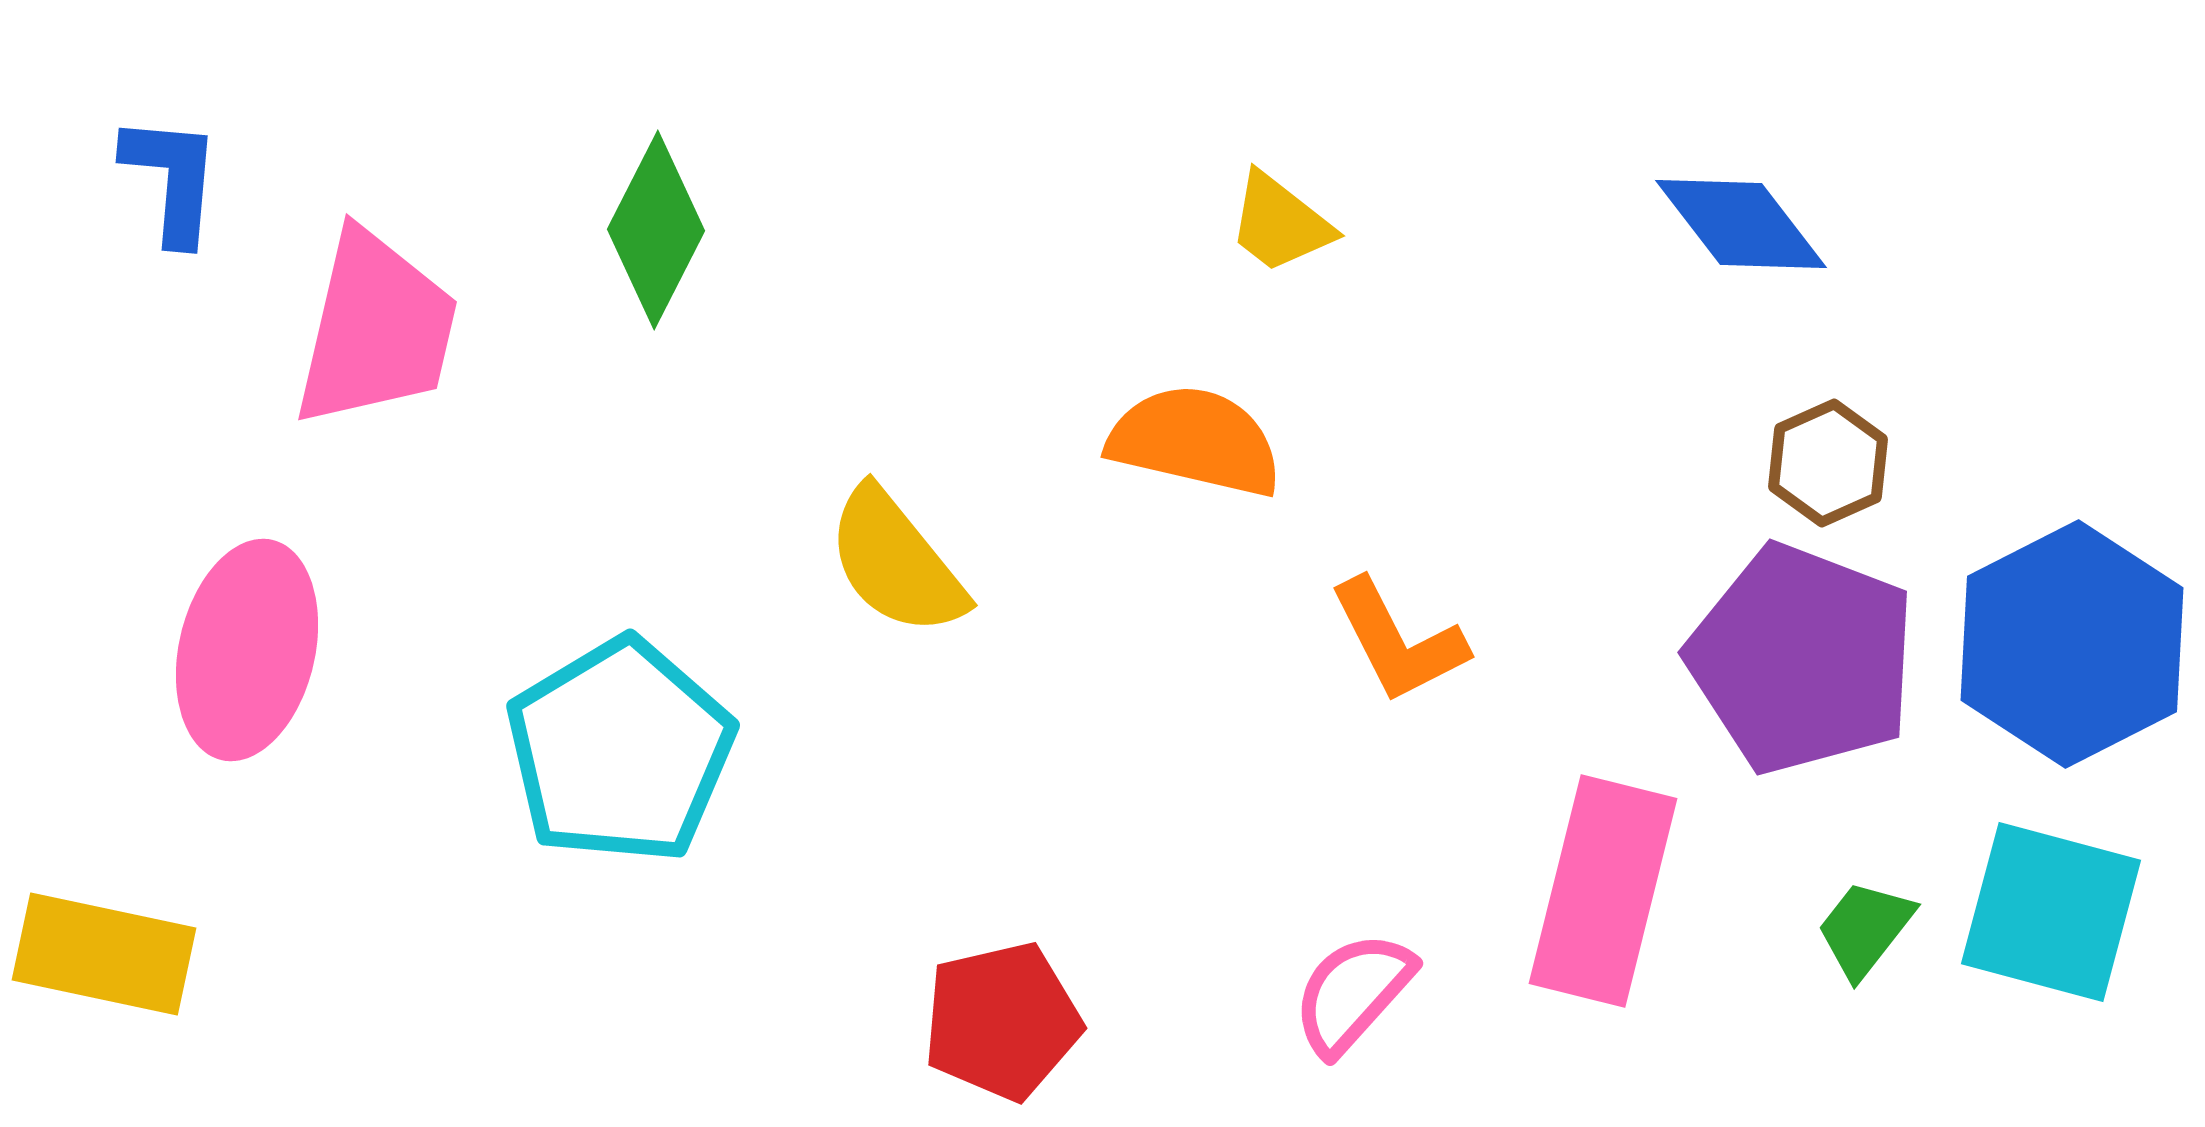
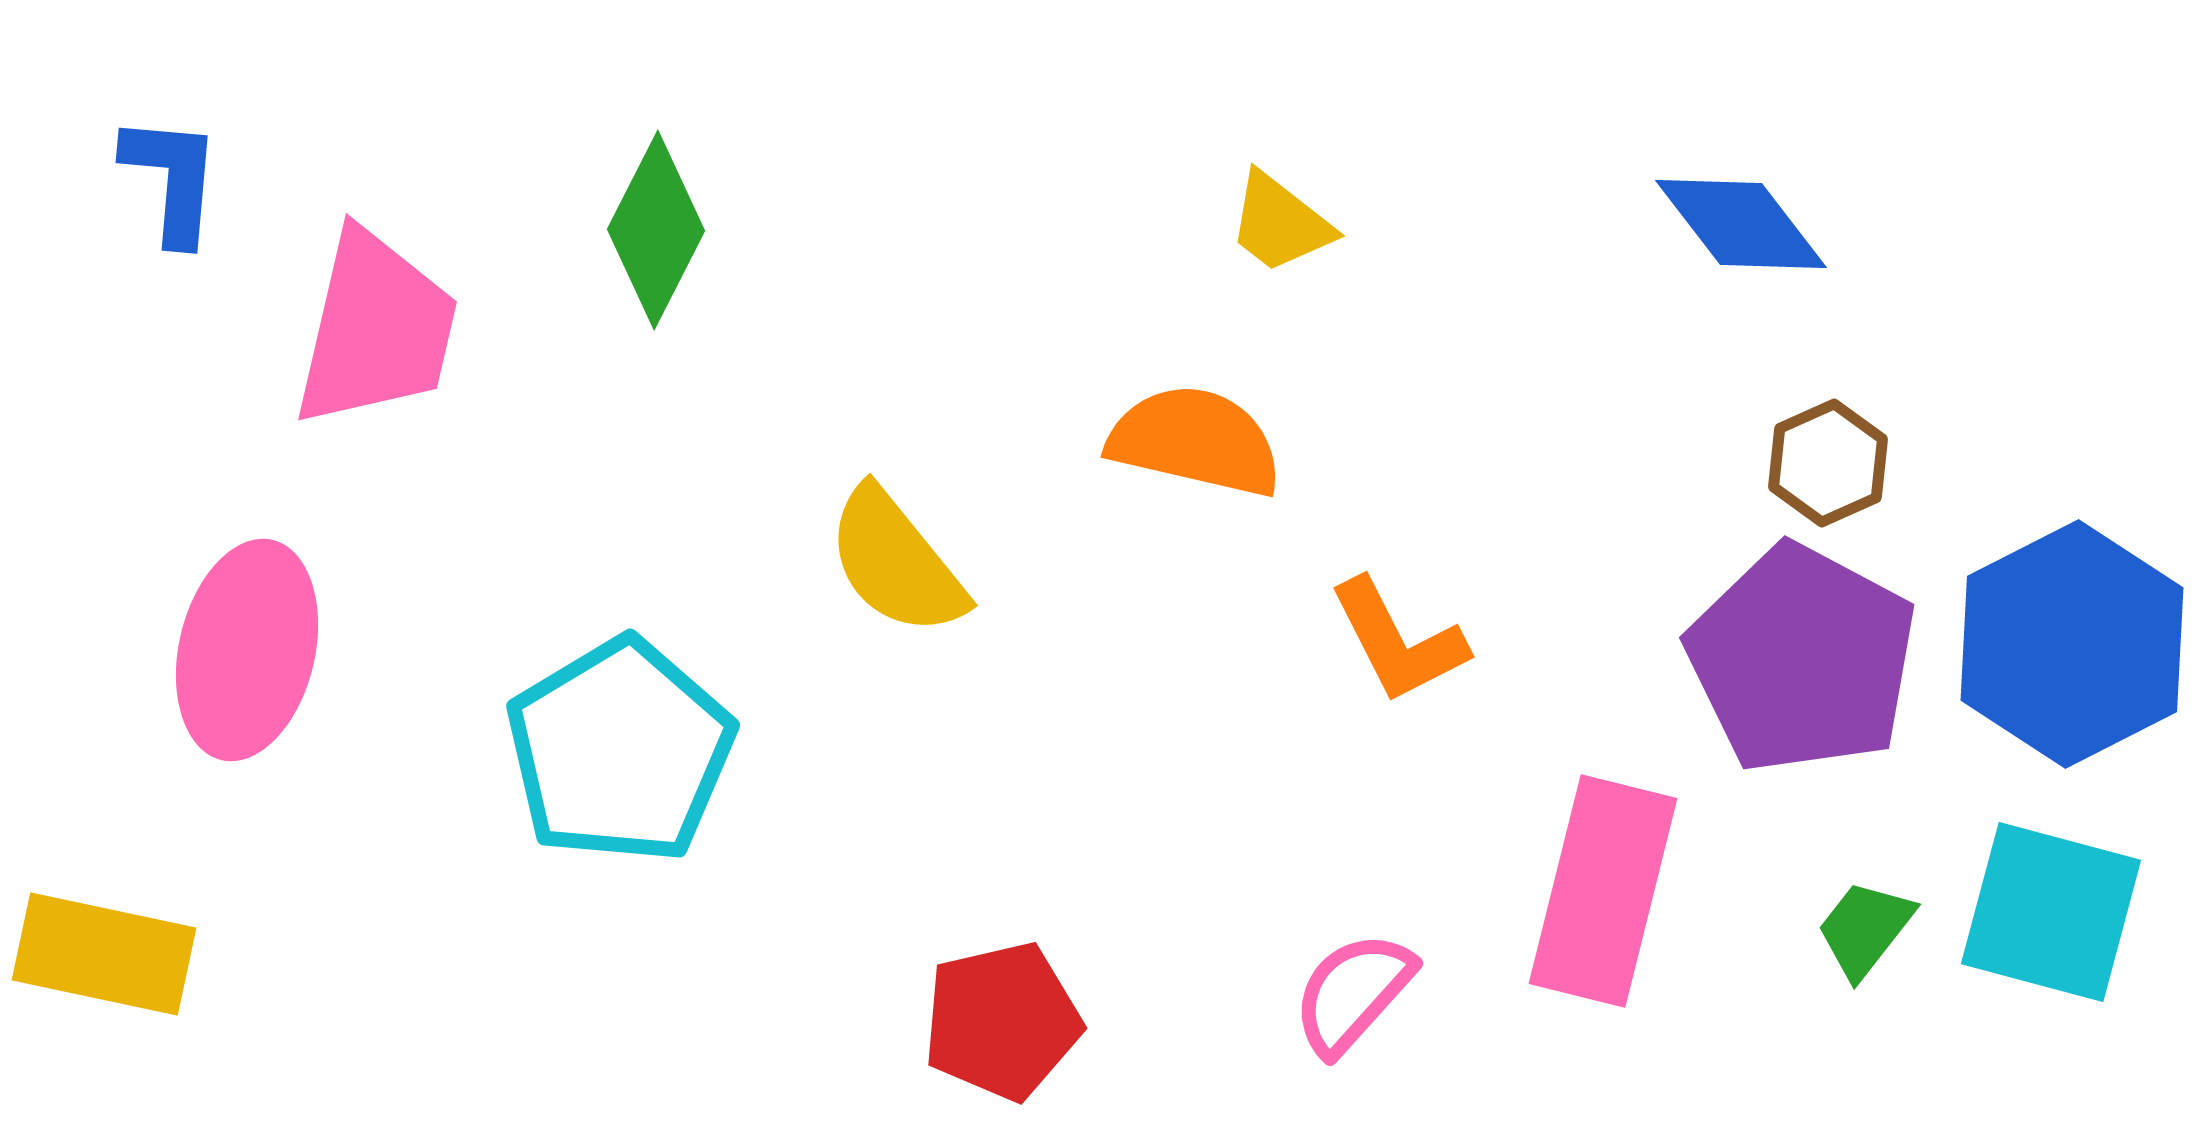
purple pentagon: rotated 7 degrees clockwise
